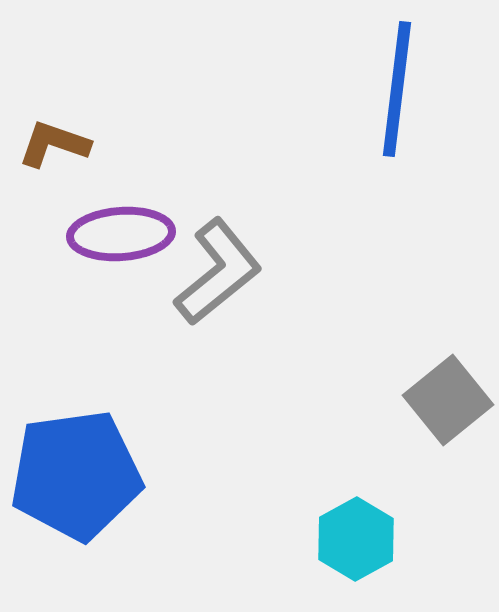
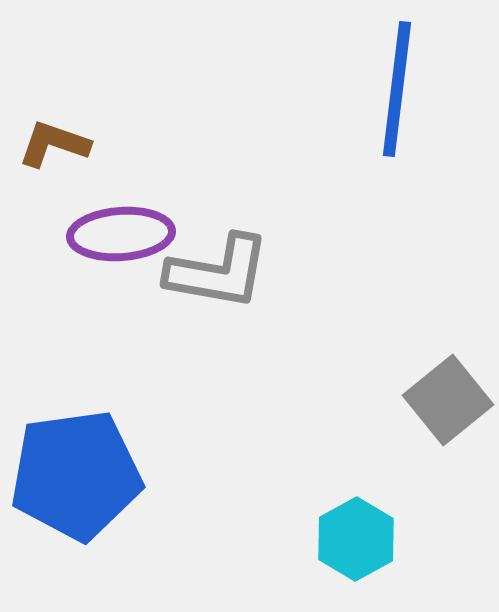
gray L-shape: rotated 49 degrees clockwise
